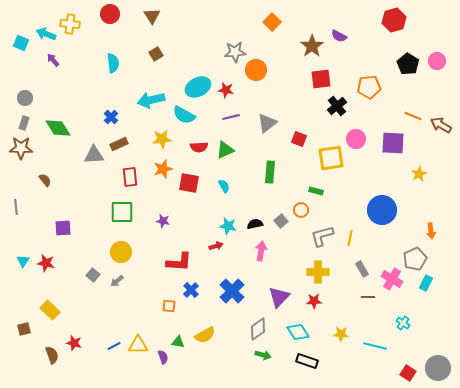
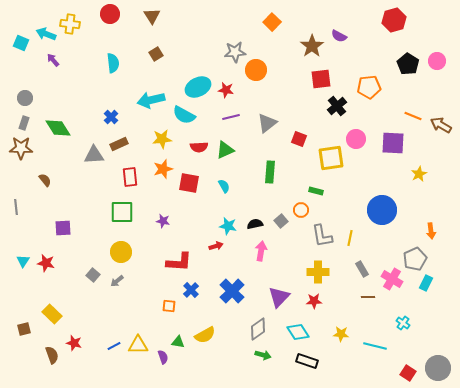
gray L-shape at (322, 236): rotated 85 degrees counterclockwise
yellow rectangle at (50, 310): moved 2 px right, 4 px down
